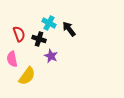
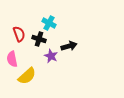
black arrow: moved 17 px down; rotated 112 degrees clockwise
yellow semicircle: rotated 12 degrees clockwise
